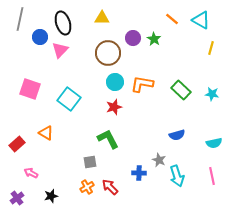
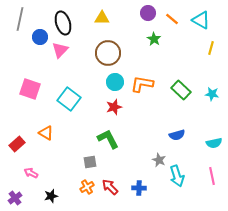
purple circle: moved 15 px right, 25 px up
blue cross: moved 15 px down
purple cross: moved 2 px left
